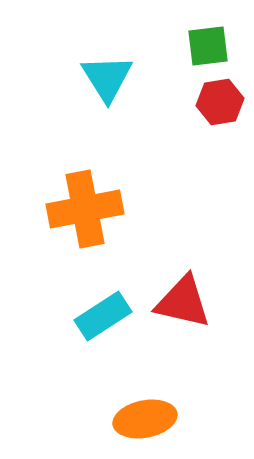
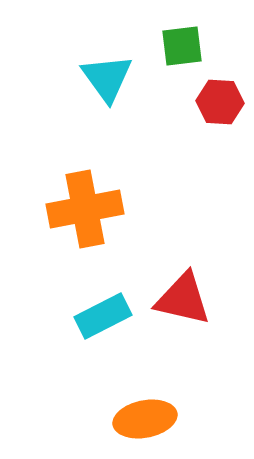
green square: moved 26 px left
cyan triangle: rotated 4 degrees counterclockwise
red hexagon: rotated 12 degrees clockwise
red triangle: moved 3 px up
cyan rectangle: rotated 6 degrees clockwise
